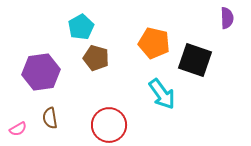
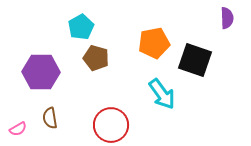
orange pentagon: rotated 24 degrees counterclockwise
purple hexagon: rotated 9 degrees clockwise
red circle: moved 2 px right
